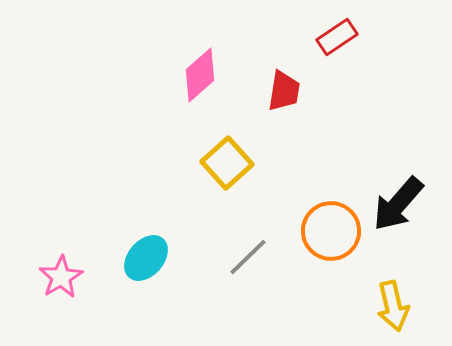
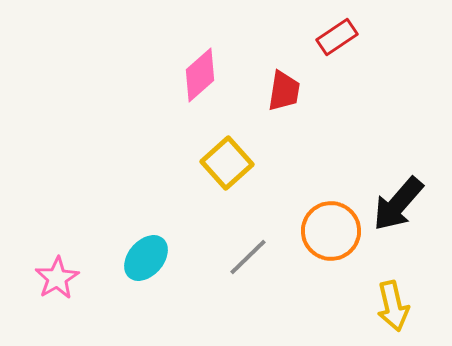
pink star: moved 4 px left, 1 px down
